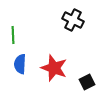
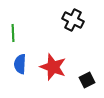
green line: moved 2 px up
red star: moved 1 px left, 1 px up
black square: moved 2 px up
